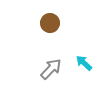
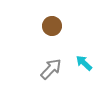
brown circle: moved 2 px right, 3 px down
